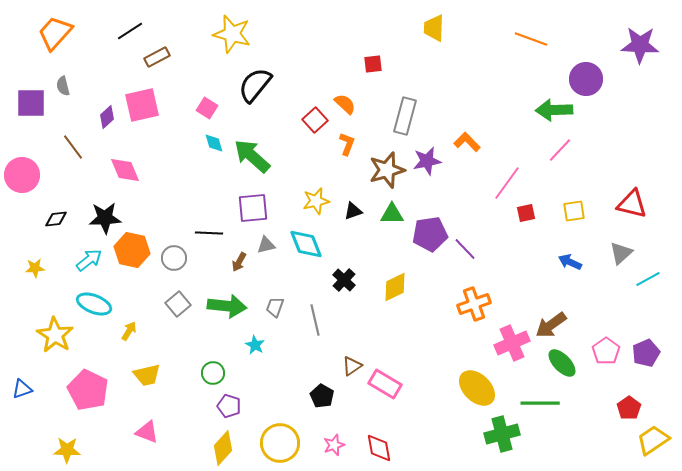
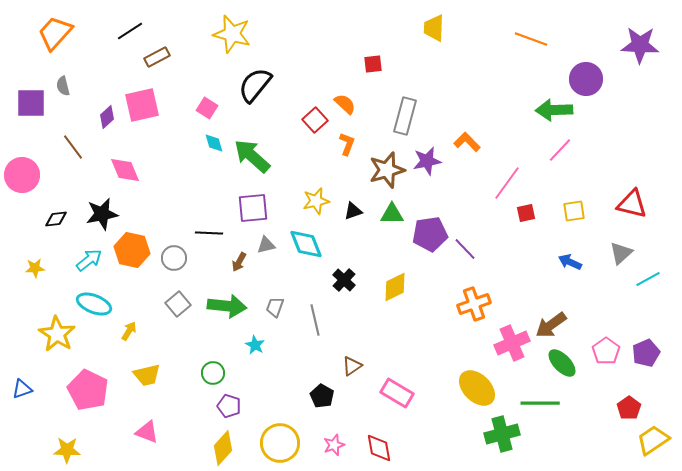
black star at (105, 218): moved 3 px left, 4 px up; rotated 8 degrees counterclockwise
yellow star at (55, 335): moved 2 px right, 1 px up
pink rectangle at (385, 384): moved 12 px right, 9 px down
